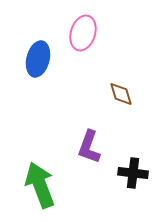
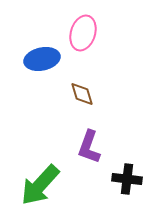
blue ellipse: moved 4 px right; rotated 64 degrees clockwise
brown diamond: moved 39 px left
black cross: moved 6 px left, 6 px down
green arrow: rotated 117 degrees counterclockwise
